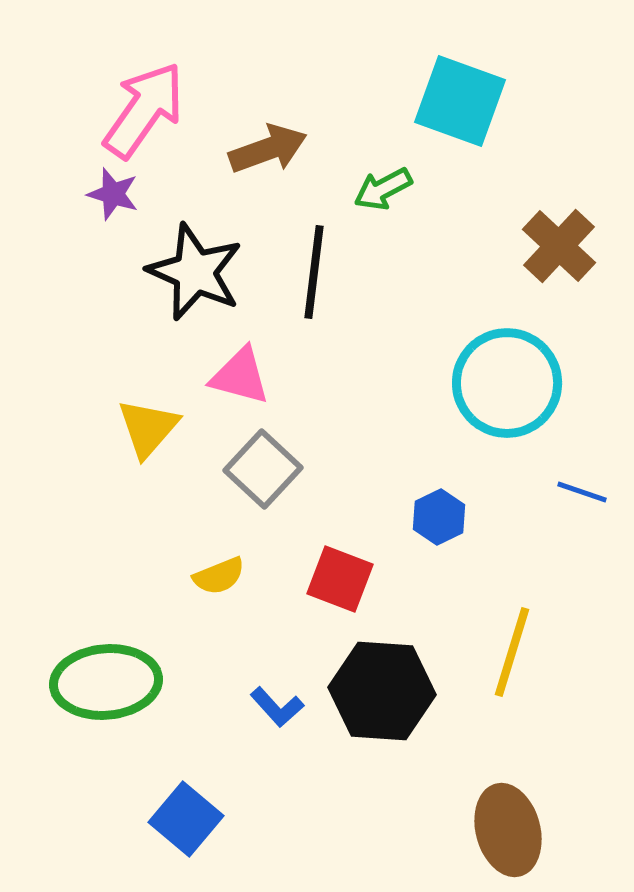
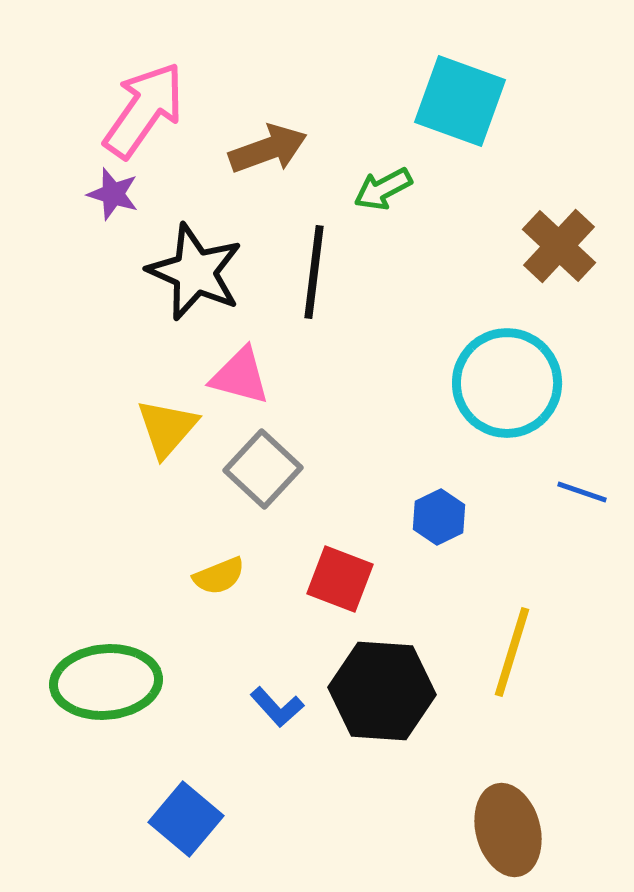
yellow triangle: moved 19 px right
